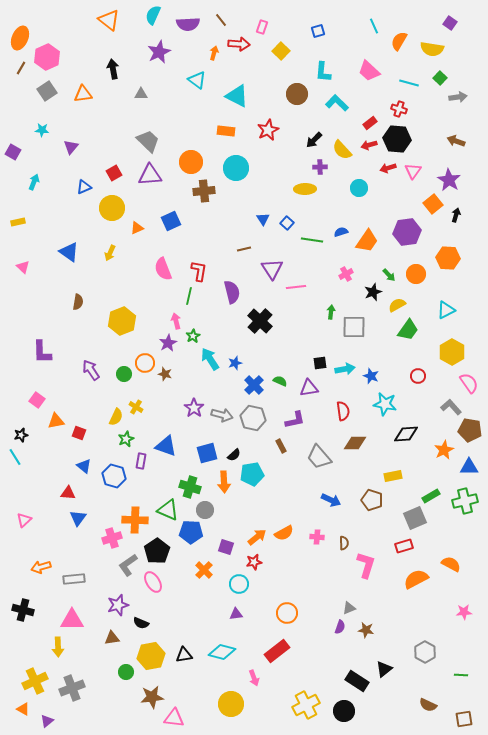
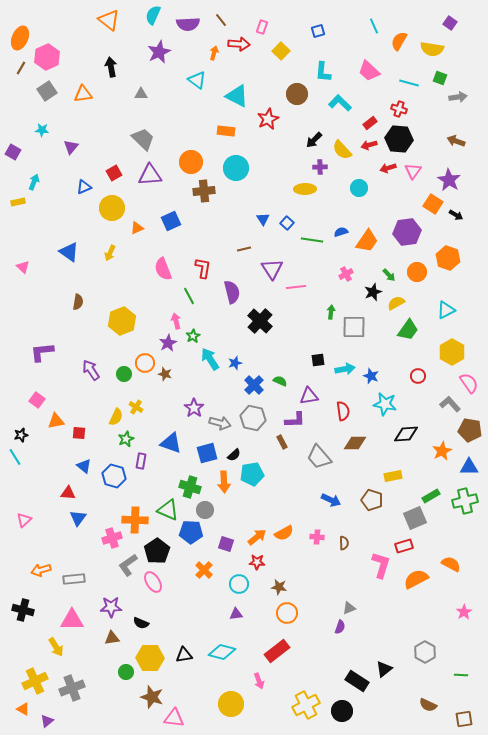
black arrow at (113, 69): moved 2 px left, 2 px up
green square at (440, 78): rotated 24 degrees counterclockwise
cyan L-shape at (337, 103): moved 3 px right
red star at (268, 130): moved 11 px up
black hexagon at (397, 139): moved 2 px right
gray trapezoid at (148, 141): moved 5 px left, 2 px up
orange square at (433, 204): rotated 18 degrees counterclockwise
black arrow at (456, 215): rotated 104 degrees clockwise
yellow rectangle at (18, 222): moved 20 px up
orange hexagon at (448, 258): rotated 15 degrees clockwise
red L-shape at (199, 271): moved 4 px right, 3 px up
orange circle at (416, 274): moved 1 px right, 2 px up
green line at (189, 296): rotated 42 degrees counterclockwise
yellow semicircle at (397, 305): moved 1 px left, 2 px up
purple L-shape at (42, 352): rotated 85 degrees clockwise
black square at (320, 363): moved 2 px left, 3 px up
purple triangle at (309, 388): moved 8 px down
gray L-shape at (451, 407): moved 1 px left, 3 px up
gray arrow at (222, 415): moved 2 px left, 8 px down
purple L-shape at (295, 420): rotated 10 degrees clockwise
red square at (79, 433): rotated 16 degrees counterclockwise
blue triangle at (166, 446): moved 5 px right, 3 px up
brown rectangle at (281, 446): moved 1 px right, 4 px up
orange star at (444, 450): moved 2 px left, 1 px down
purple square at (226, 547): moved 3 px up
red star at (254, 562): moved 3 px right; rotated 14 degrees clockwise
pink L-shape at (366, 565): moved 15 px right
orange arrow at (41, 567): moved 3 px down
purple star at (118, 605): moved 7 px left, 2 px down; rotated 15 degrees clockwise
pink star at (464, 612): rotated 28 degrees counterclockwise
brown star at (366, 630): moved 87 px left, 43 px up
yellow arrow at (58, 647): moved 2 px left; rotated 30 degrees counterclockwise
yellow hexagon at (151, 656): moved 1 px left, 2 px down; rotated 12 degrees clockwise
pink arrow at (254, 678): moved 5 px right, 3 px down
brown star at (152, 697): rotated 25 degrees clockwise
black circle at (344, 711): moved 2 px left
